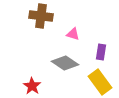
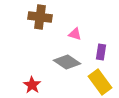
brown cross: moved 1 px left, 1 px down
pink triangle: moved 2 px right
gray diamond: moved 2 px right, 1 px up
red star: moved 1 px up
